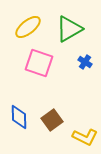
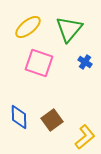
green triangle: rotated 20 degrees counterclockwise
yellow L-shape: rotated 65 degrees counterclockwise
